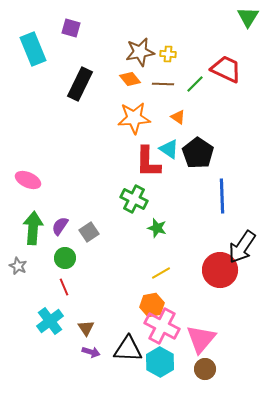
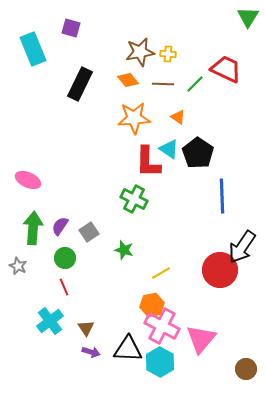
orange diamond: moved 2 px left, 1 px down
green star: moved 33 px left, 22 px down
brown circle: moved 41 px right
